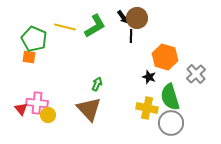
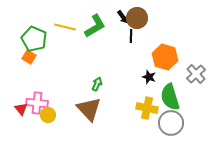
orange square: rotated 24 degrees clockwise
